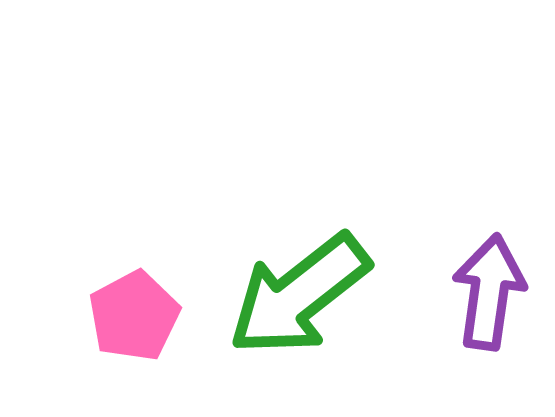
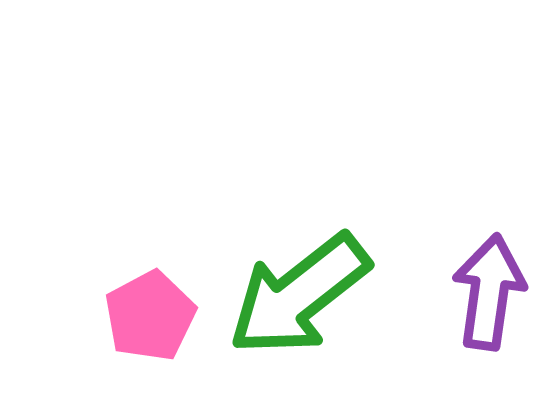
pink pentagon: moved 16 px right
